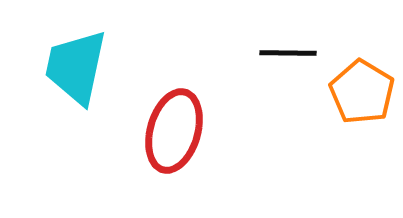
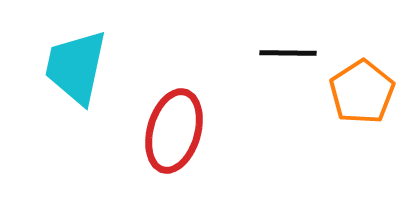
orange pentagon: rotated 8 degrees clockwise
